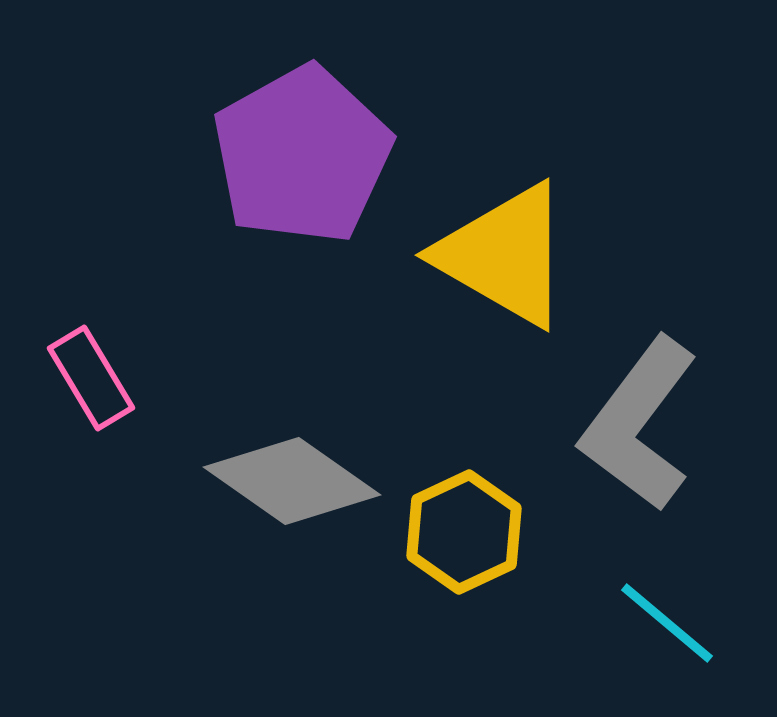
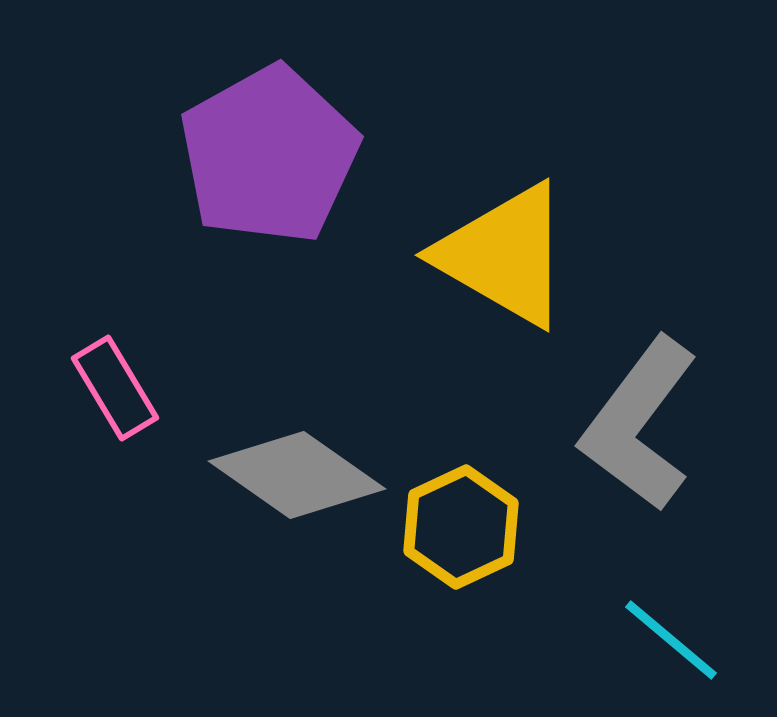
purple pentagon: moved 33 px left
pink rectangle: moved 24 px right, 10 px down
gray diamond: moved 5 px right, 6 px up
yellow hexagon: moved 3 px left, 5 px up
cyan line: moved 4 px right, 17 px down
